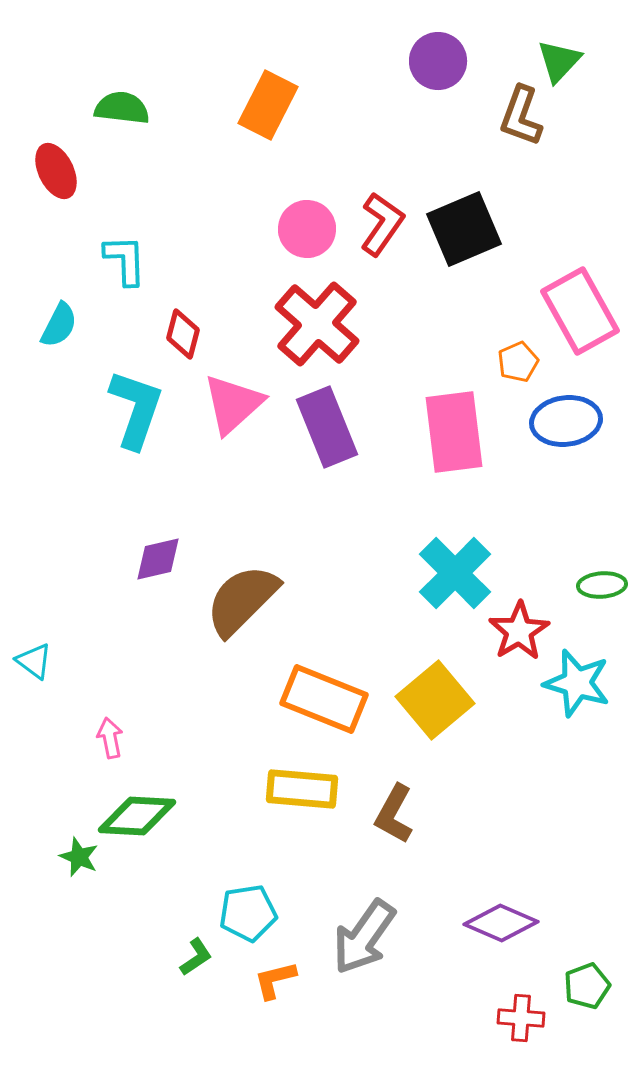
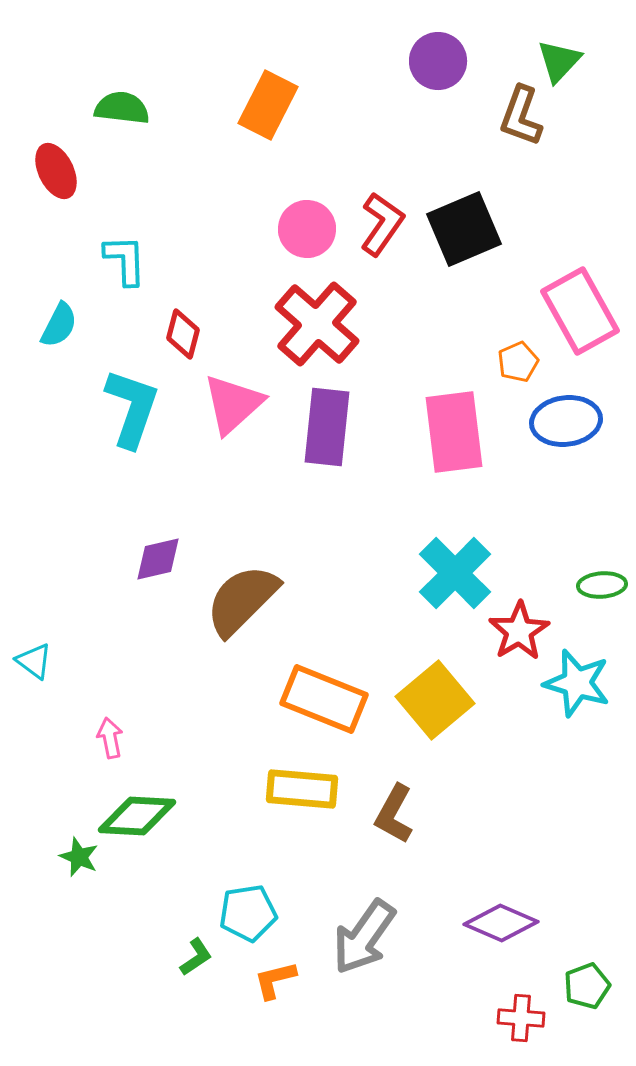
cyan L-shape at (136, 409): moved 4 px left, 1 px up
purple rectangle at (327, 427): rotated 28 degrees clockwise
